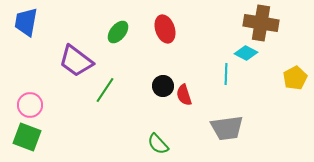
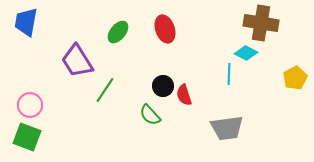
purple trapezoid: moved 1 px right; rotated 21 degrees clockwise
cyan line: moved 3 px right
green semicircle: moved 8 px left, 29 px up
